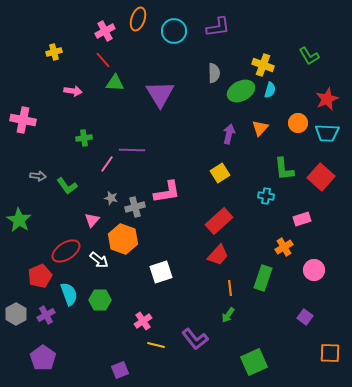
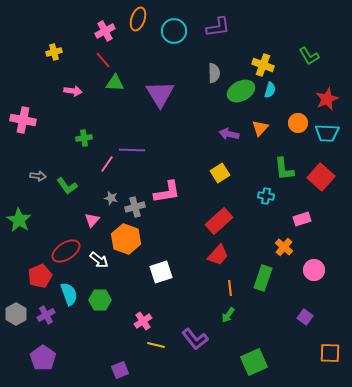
purple arrow at (229, 134): rotated 90 degrees counterclockwise
orange hexagon at (123, 239): moved 3 px right
orange cross at (284, 247): rotated 18 degrees counterclockwise
